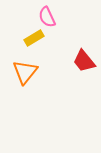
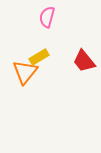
pink semicircle: rotated 40 degrees clockwise
yellow rectangle: moved 5 px right, 19 px down
